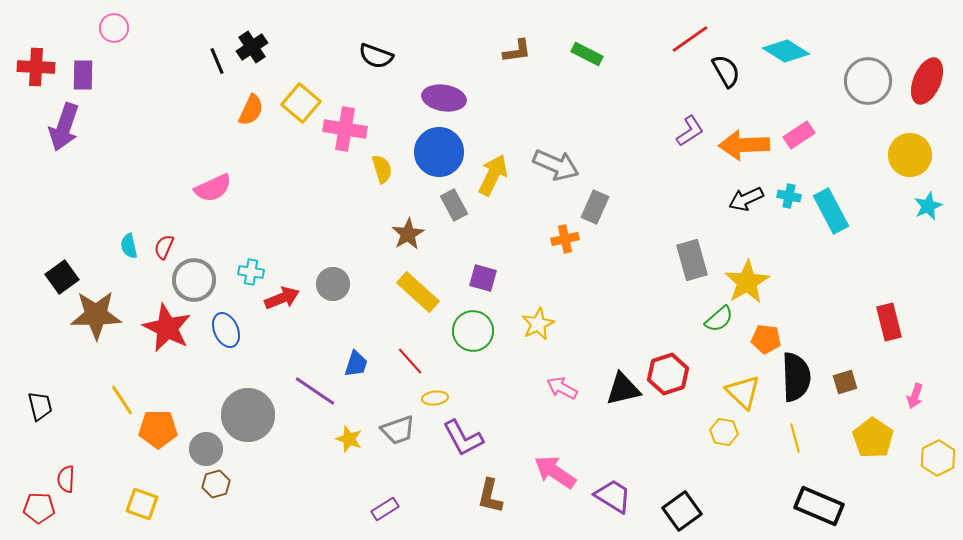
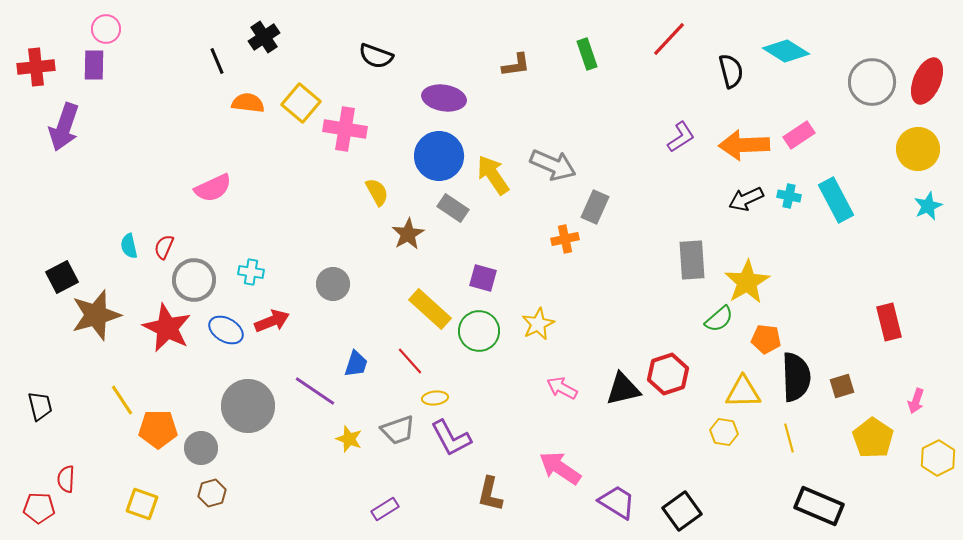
pink circle at (114, 28): moved 8 px left, 1 px down
red line at (690, 39): moved 21 px left; rotated 12 degrees counterclockwise
black cross at (252, 47): moved 12 px right, 10 px up
brown L-shape at (517, 51): moved 1 px left, 14 px down
green rectangle at (587, 54): rotated 44 degrees clockwise
red cross at (36, 67): rotated 9 degrees counterclockwise
black semicircle at (726, 71): moved 5 px right; rotated 16 degrees clockwise
purple rectangle at (83, 75): moved 11 px right, 10 px up
gray circle at (868, 81): moved 4 px right, 1 px down
orange semicircle at (251, 110): moved 3 px left, 7 px up; rotated 108 degrees counterclockwise
purple L-shape at (690, 131): moved 9 px left, 6 px down
blue circle at (439, 152): moved 4 px down
yellow circle at (910, 155): moved 8 px right, 6 px up
gray arrow at (556, 165): moved 3 px left
yellow semicircle at (382, 169): moved 5 px left, 23 px down; rotated 12 degrees counterclockwise
yellow arrow at (493, 175): rotated 60 degrees counterclockwise
gray rectangle at (454, 205): moved 1 px left, 3 px down; rotated 28 degrees counterclockwise
cyan rectangle at (831, 211): moved 5 px right, 11 px up
gray rectangle at (692, 260): rotated 12 degrees clockwise
black square at (62, 277): rotated 8 degrees clockwise
yellow rectangle at (418, 292): moved 12 px right, 17 px down
red arrow at (282, 298): moved 10 px left, 23 px down
brown star at (96, 315): rotated 15 degrees counterclockwise
blue ellipse at (226, 330): rotated 36 degrees counterclockwise
green circle at (473, 331): moved 6 px right
brown square at (845, 382): moved 3 px left, 4 px down
yellow triangle at (743, 392): rotated 45 degrees counterclockwise
pink arrow at (915, 396): moved 1 px right, 5 px down
gray circle at (248, 415): moved 9 px up
purple L-shape at (463, 438): moved 12 px left
yellow line at (795, 438): moved 6 px left
gray circle at (206, 449): moved 5 px left, 1 px up
pink arrow at (555, 472): moved 5 px right, 4 px up
brown hexagon at (216, 484): moved 4 px left, 9 px down
brown L-shape at (490, 496): moved 2 px up
purple trapezoid at (613, 496): moved 4 px right, 6 px down
